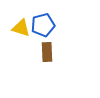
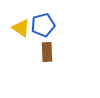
yellow triangle: rotated 18 degrees clockwise
